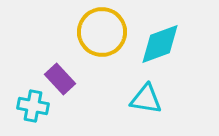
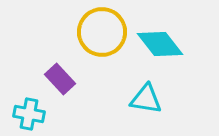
cyan diamond: rotated 72 degrees clockwise
cyan cross: moved 4 px left, 8 px down
